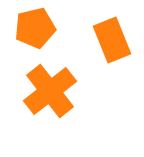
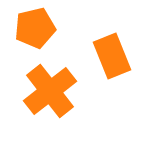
orange rectangle: moved 16 px down
